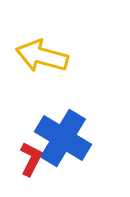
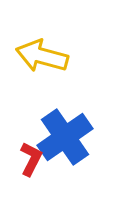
blue cross: moved 2 px right, 1 px up; rotated 24 degrees clockwise
